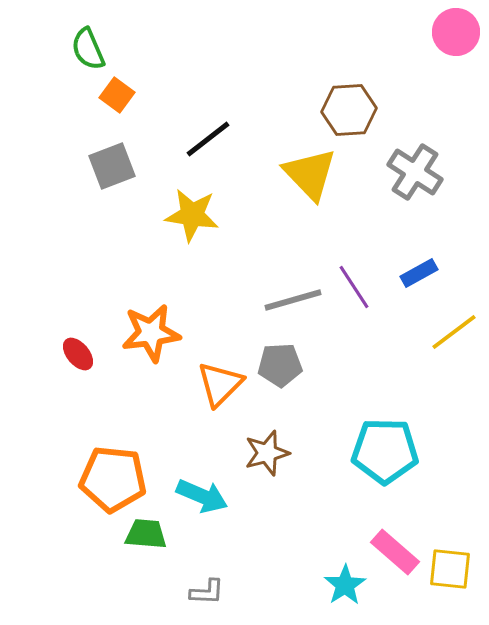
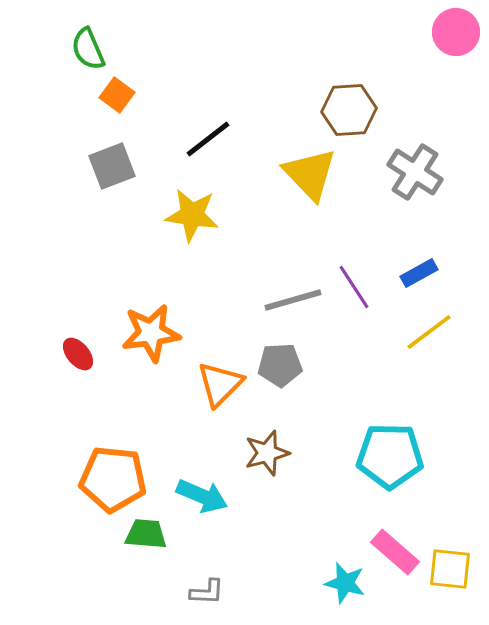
yellow line: moved 25 px left
cyan pentagon: moved 5 px right, 5 px down
cyan star: moved 2 px up; rotated 24 degrees counterclockwise
